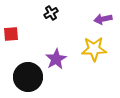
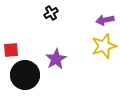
purple arrow: moved 2 px right, 1 px down
red square: moved 16 px down
yellow star: moved 10 px right, 3 px up; rotated 15 degrees counterclockwise
black circle: moved 3 px left, 2 px up
